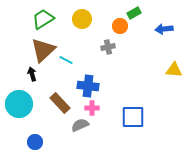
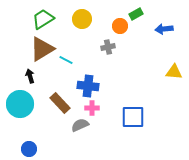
green rectangle: moved 2 px right, 1 px down
brown triangle: moved 1 px left, 1 px up; rotated 12 degrees clockwise
yellow triangle: moved 2 px down
black arrow: moved 2 px left, 2 px down
cyan circle: moved 1 px right
blue circle: moved 6 px left, 7 px down
